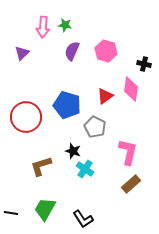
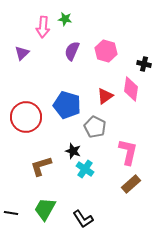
green star: moved 6 px up
